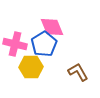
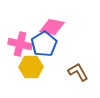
pink diamond: rotated 55 degrees counterclockwise
pink cross: moved 5 px right
